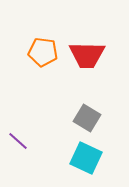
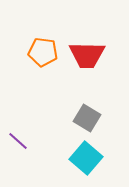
cyan square: rotated 16 degrees clockwise
